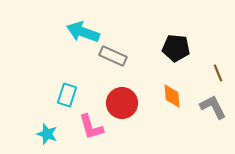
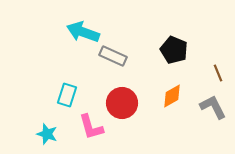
black pentagon: moved 2 px left, 2 px down; rotated 16 degrees clockwise
orange diamond: rotated 65 degrees clockwise
